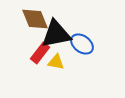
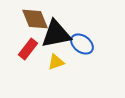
red rectangle: moved 12 px left, 4 px up
yellow triangle: rotated 30 degrees counterclockwise
